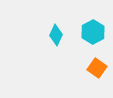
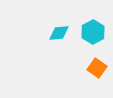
cyan diamond: moved 3 px right, 2 px up; rotated 60 degrees clockwise
